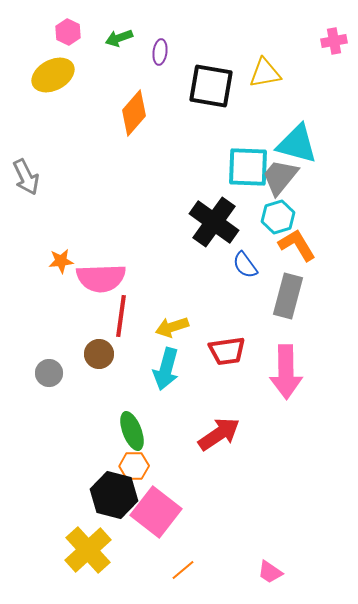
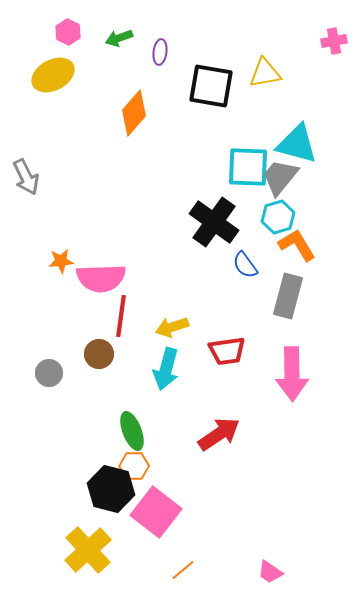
pink arrow: moved 6 px right, 2 px down
black hexagon: moved 3 px left, 6 px up
